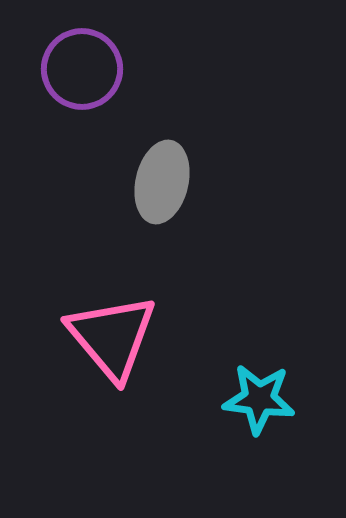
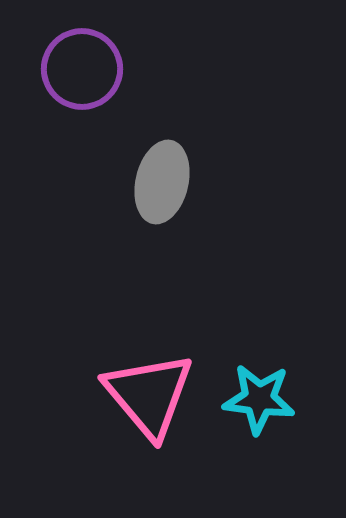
pink triangle: moved 37 px right, 58 px down
